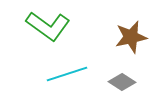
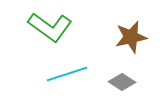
green L-shape: moved 2 px right, 1 px down
